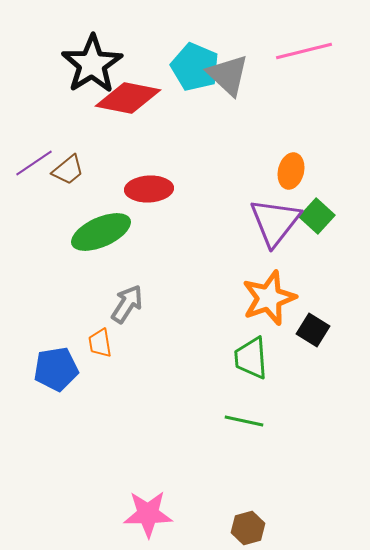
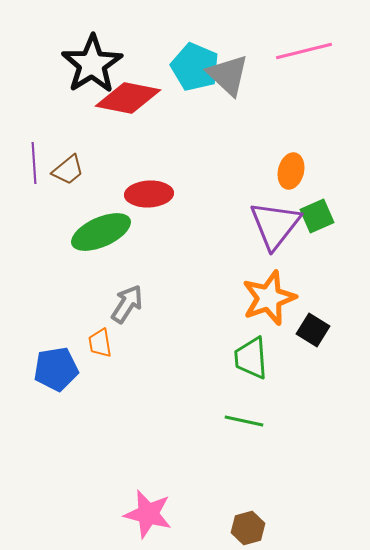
purple line: rotated 60 degrees counterclockwise
red ellipse: moved 5 px down
green square: rotated 24 degrees clockwise
purple triangle: moved 3 px down
pink star: rotated 15 degrees clockwise
